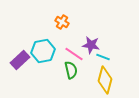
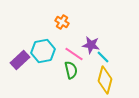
cyan line: rotated 24 degrees clockwise
